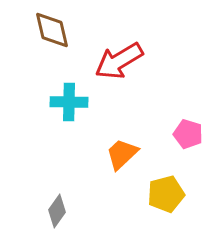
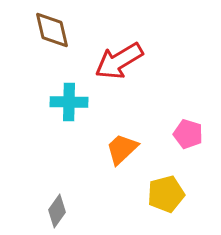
orange trapezoid: moved 5 px up
